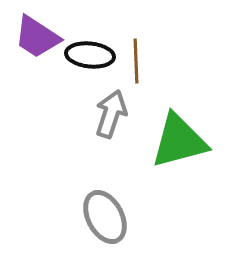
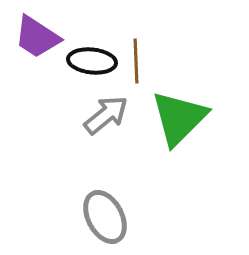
black ellipse: moved 2 px right, 6 px down
gray arrow: moved 5 px left, 1 px down; rotated 33 degrees clockwise
green triangle: moved 23 px up; rotated 30 degrees counterclockwise
